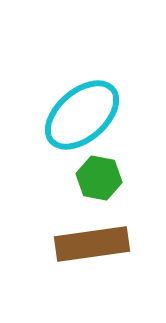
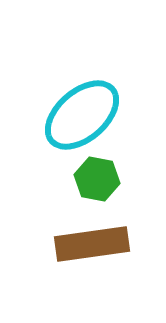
green hexagon: moved 2 px left, 1 px down
